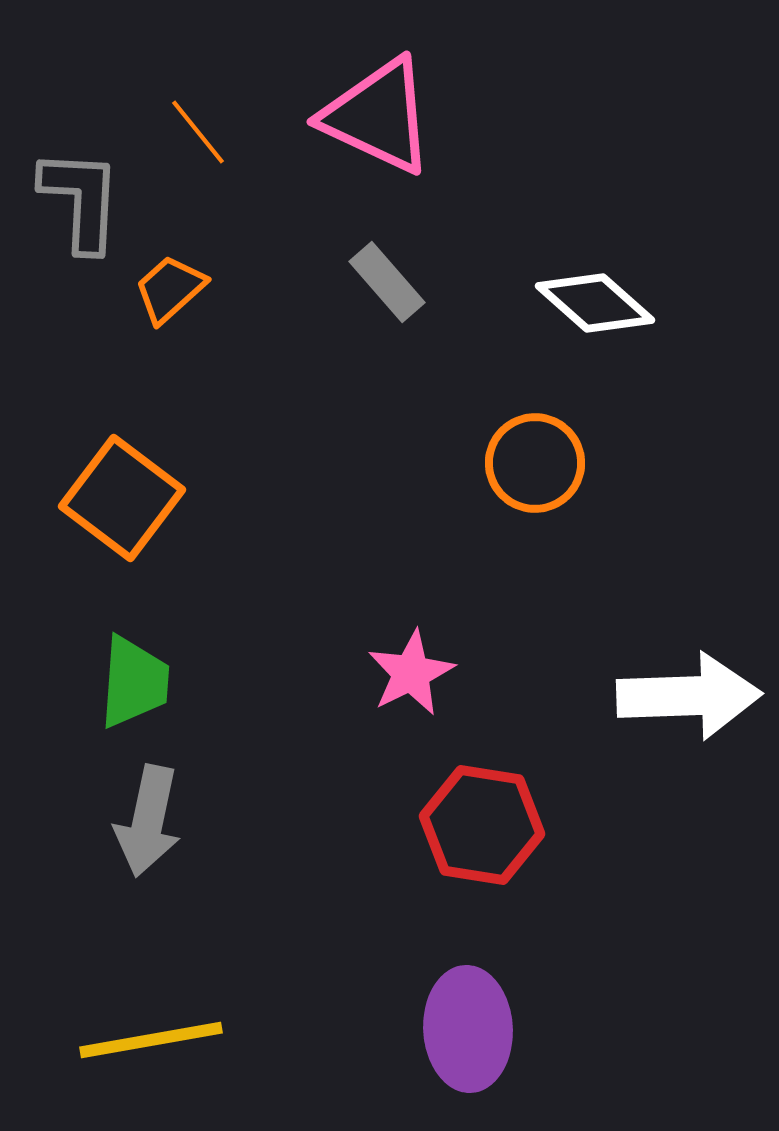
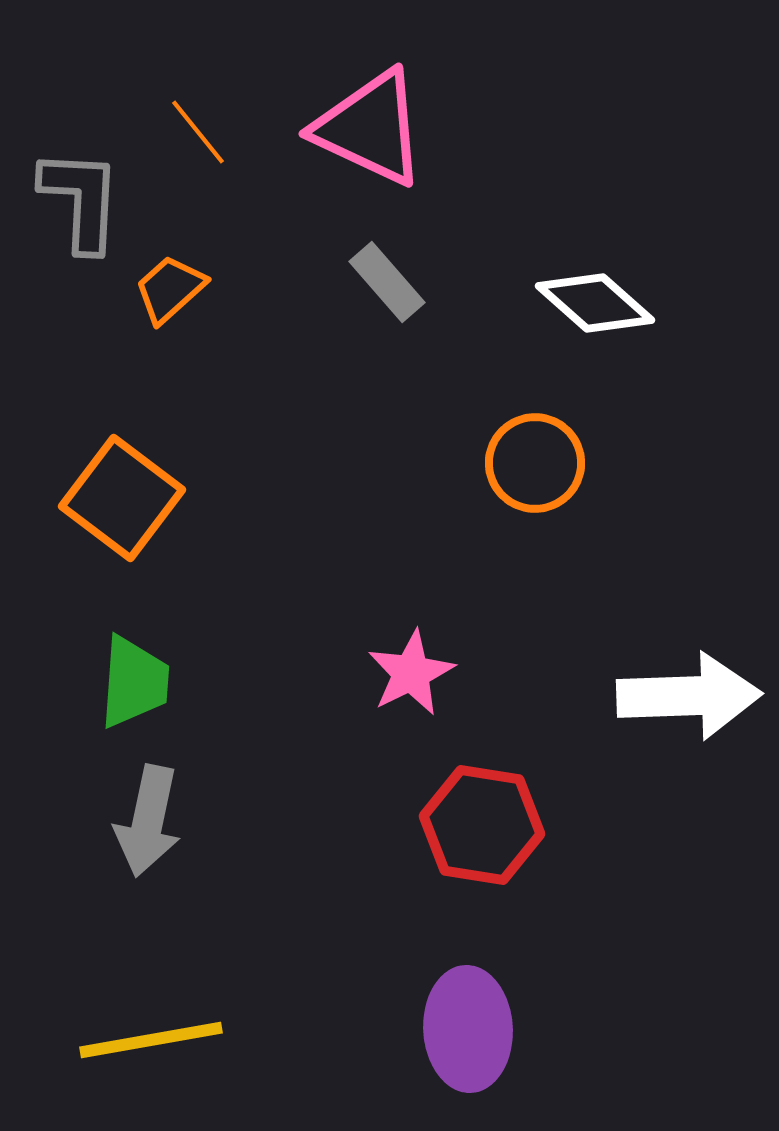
pink triangle: moved 8 px left, 12 px down
